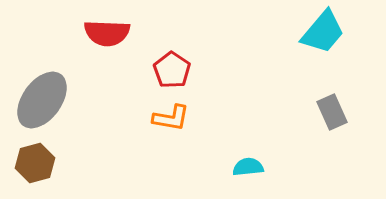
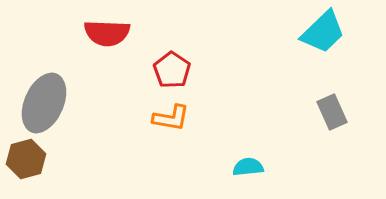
cyan trapezoid: rotated 6 degrees clockwise
gray ellipse: moved 2 px right, 3 px down; rotated 12 degrees counterclockwise
brown hexagon: moved 9 px left, 4 px up
